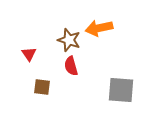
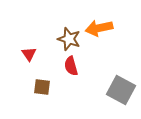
brown star: moved 1 px up
gray square: rotated 24 degrees clockwise
